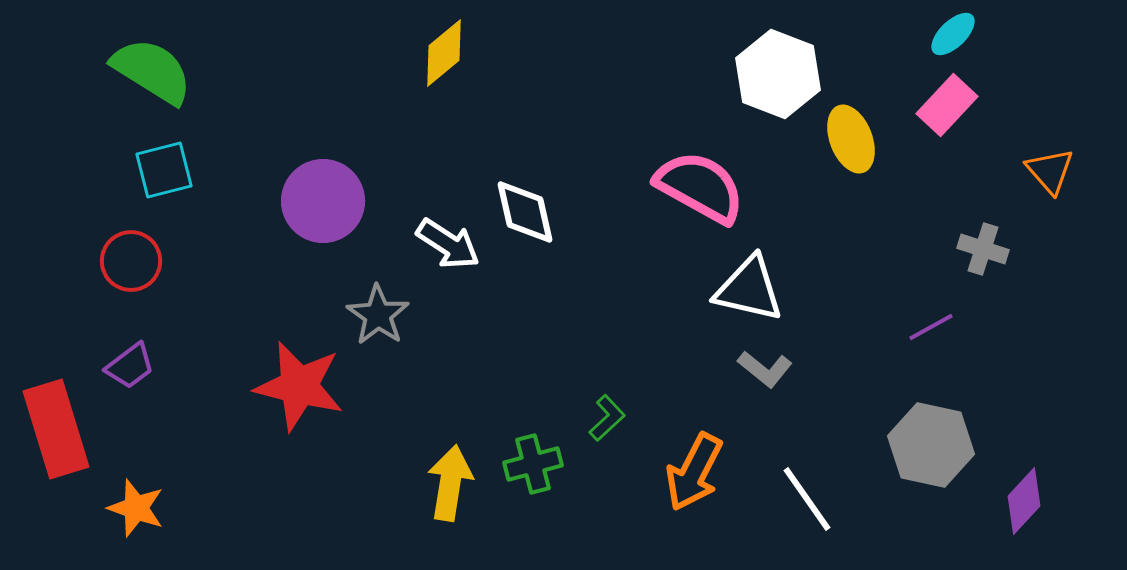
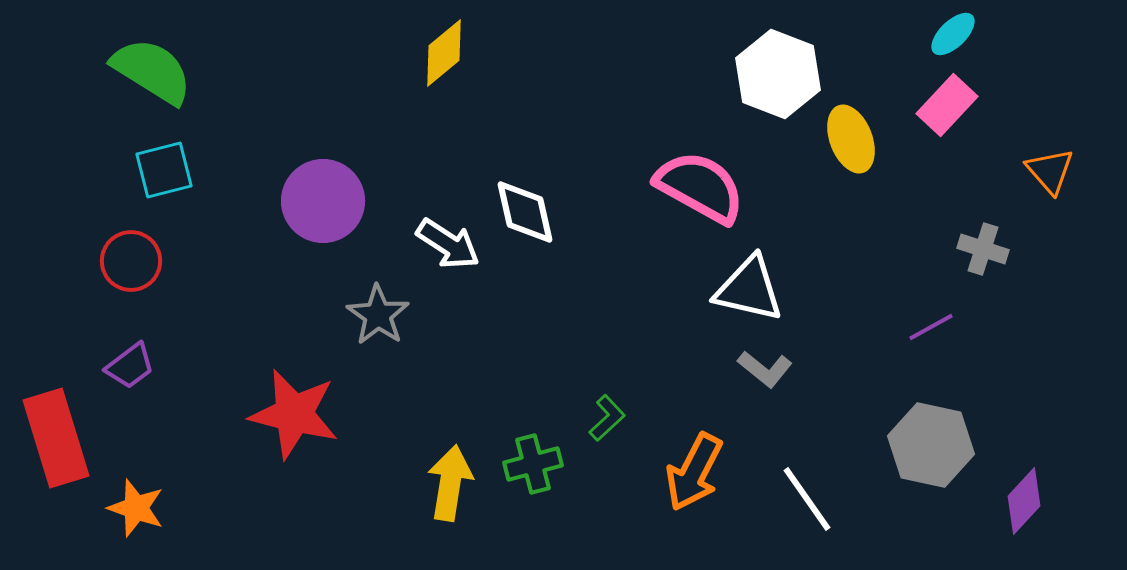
red star: moved 5 px left, 28 px down
red rectangle: moved 9 px down
